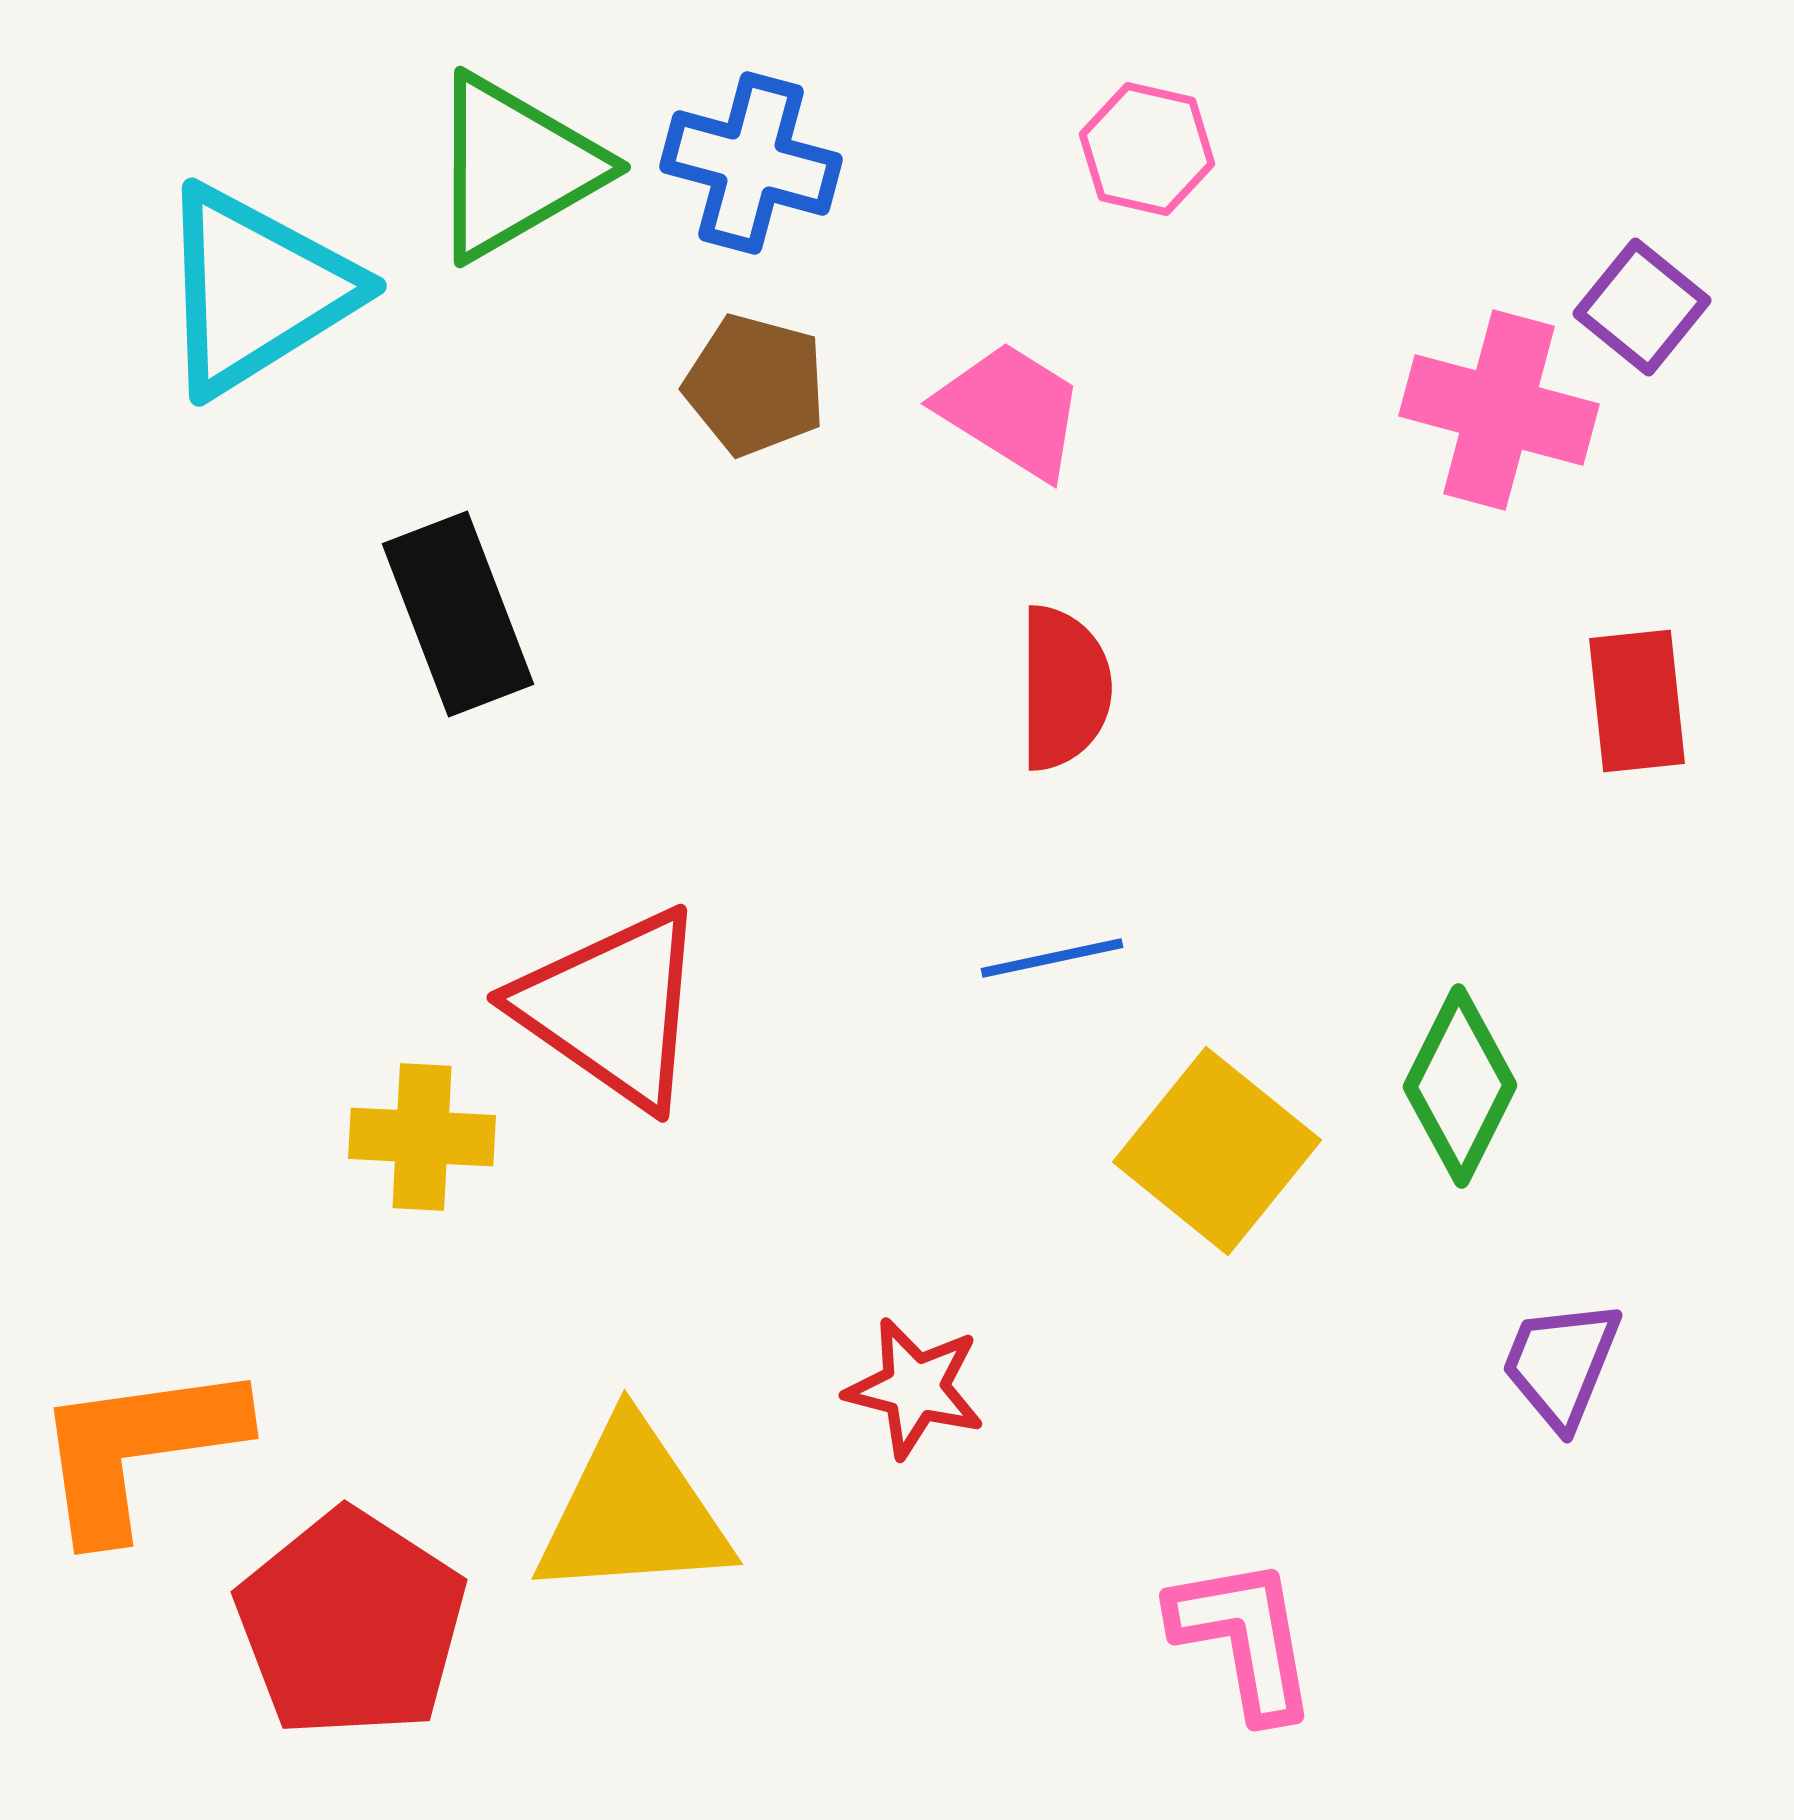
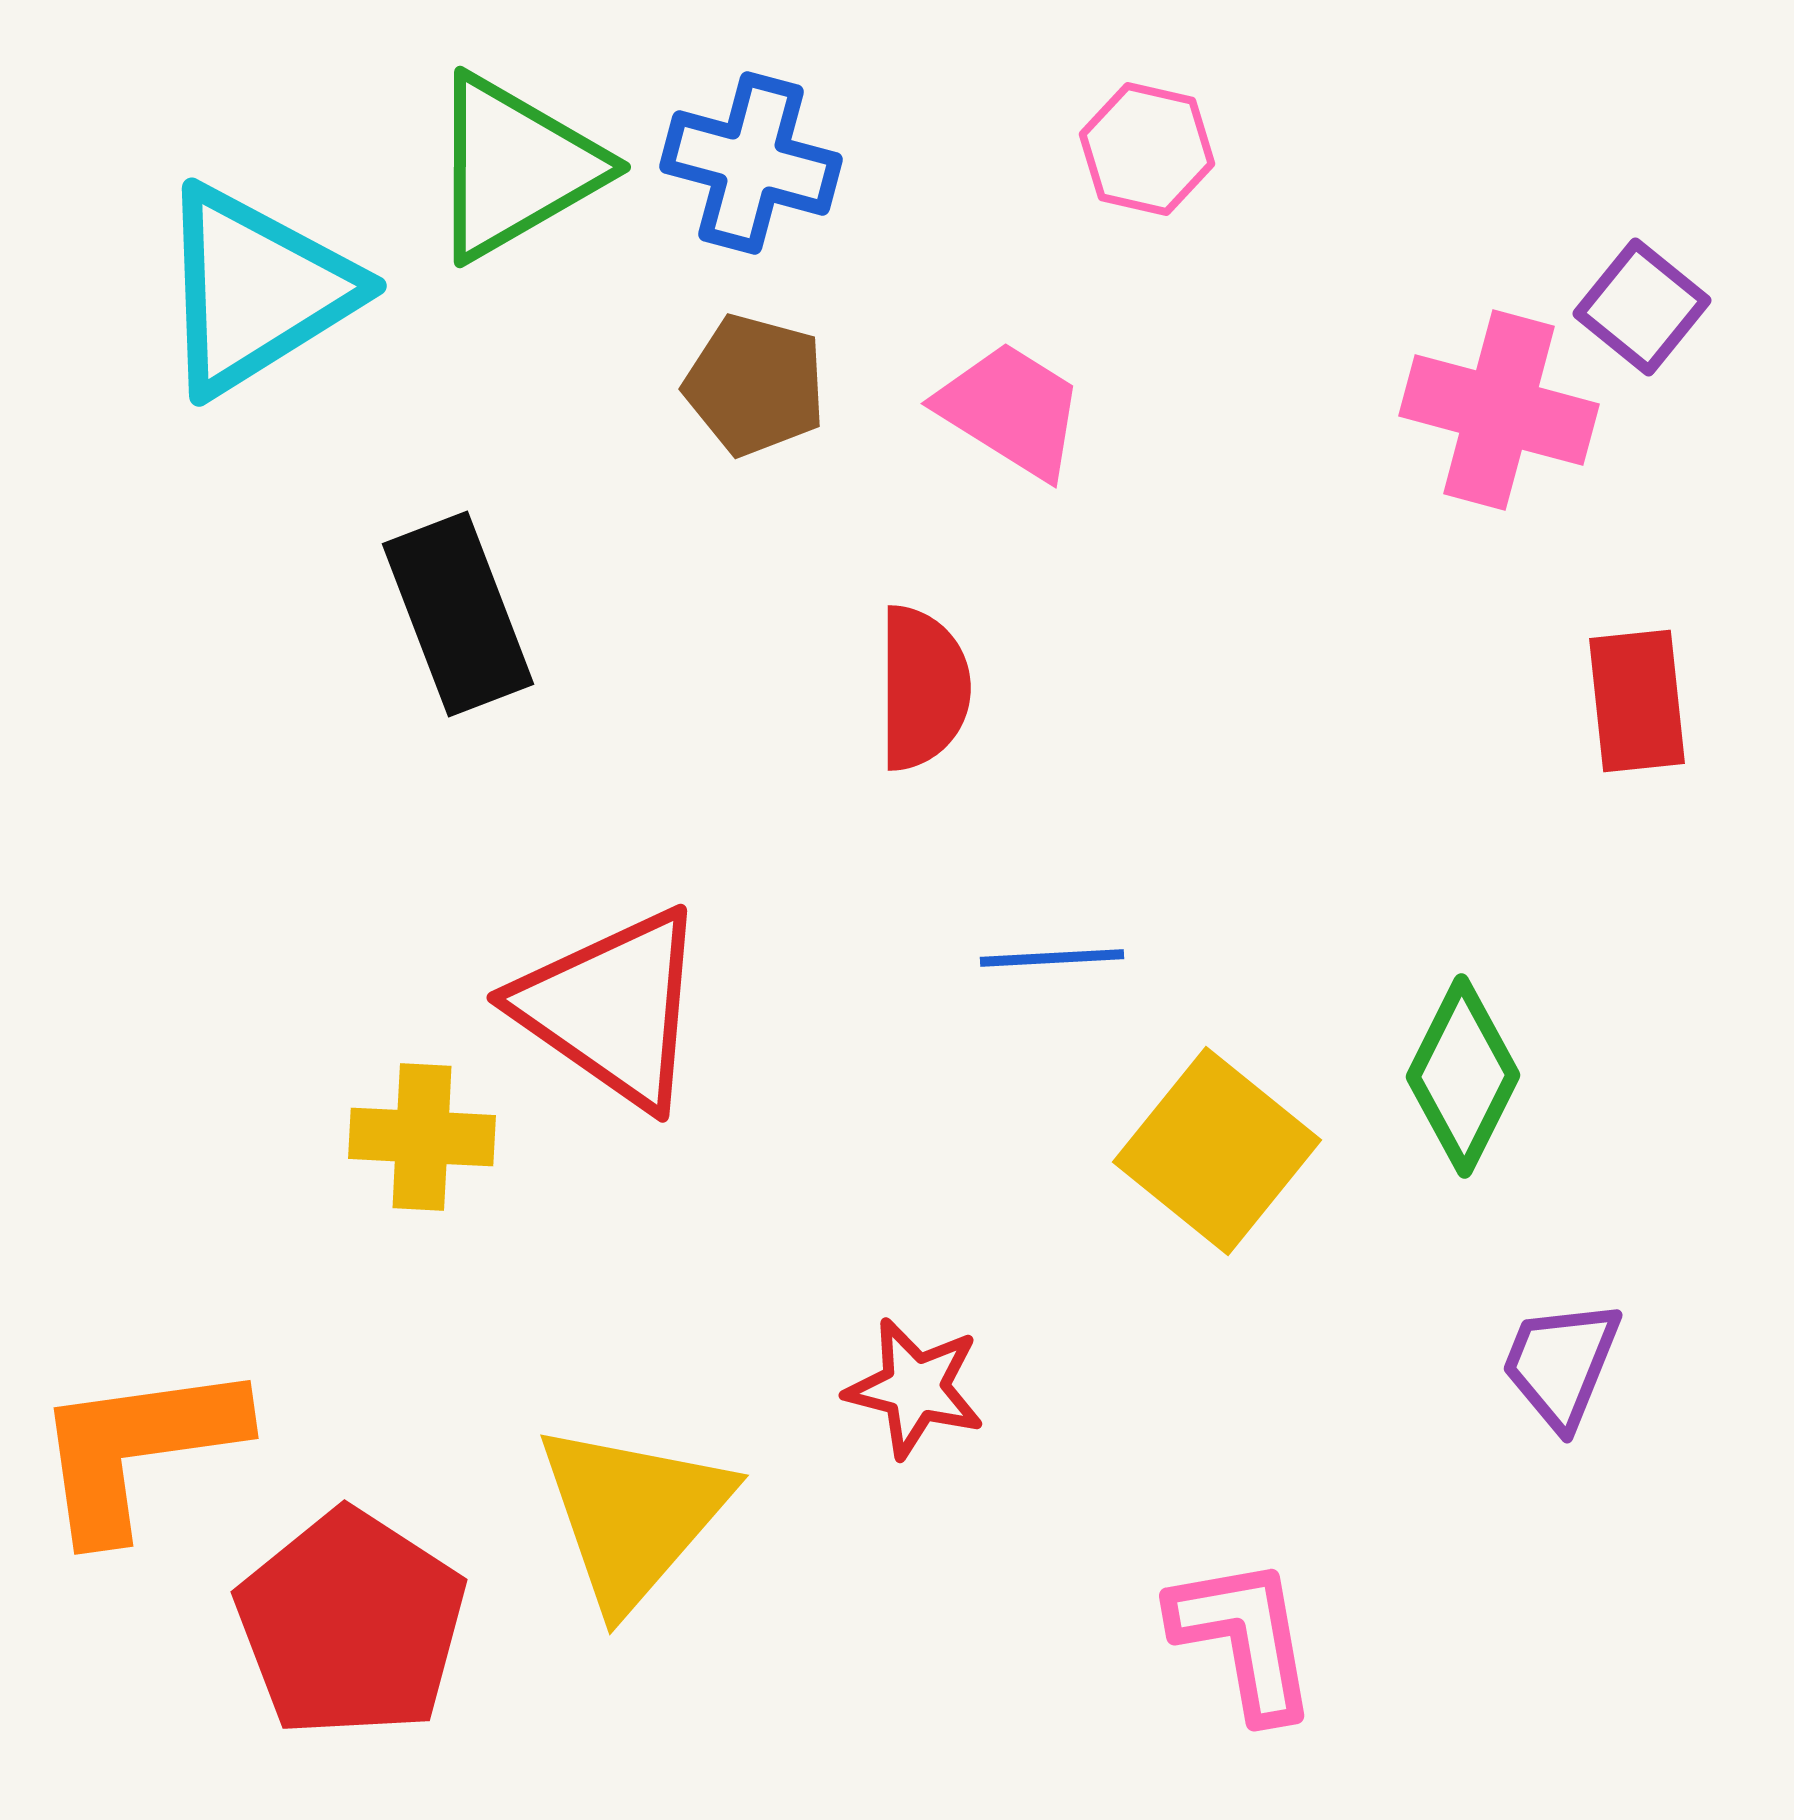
red semicircle: moved 141 px left
blue line: rotated 9 degrees clockwise
green diamond: moved 3 px right, 10 px up
yellow triangle: moved 4 px down; rotated 45 degrees counterclockwise
